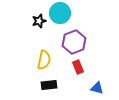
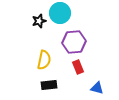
purple hexagon: rotated 15 degrees clockwise
